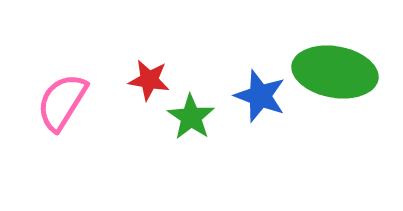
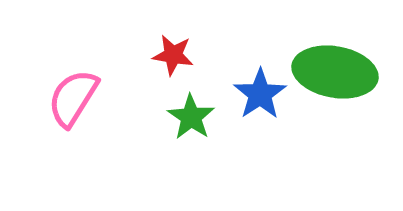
red star: moved 24 px right, 25 px up
blue star: moved 2 px up; rotated 18 degrees clockwise
pink semicircle: moved 11 px right, 4 px up
